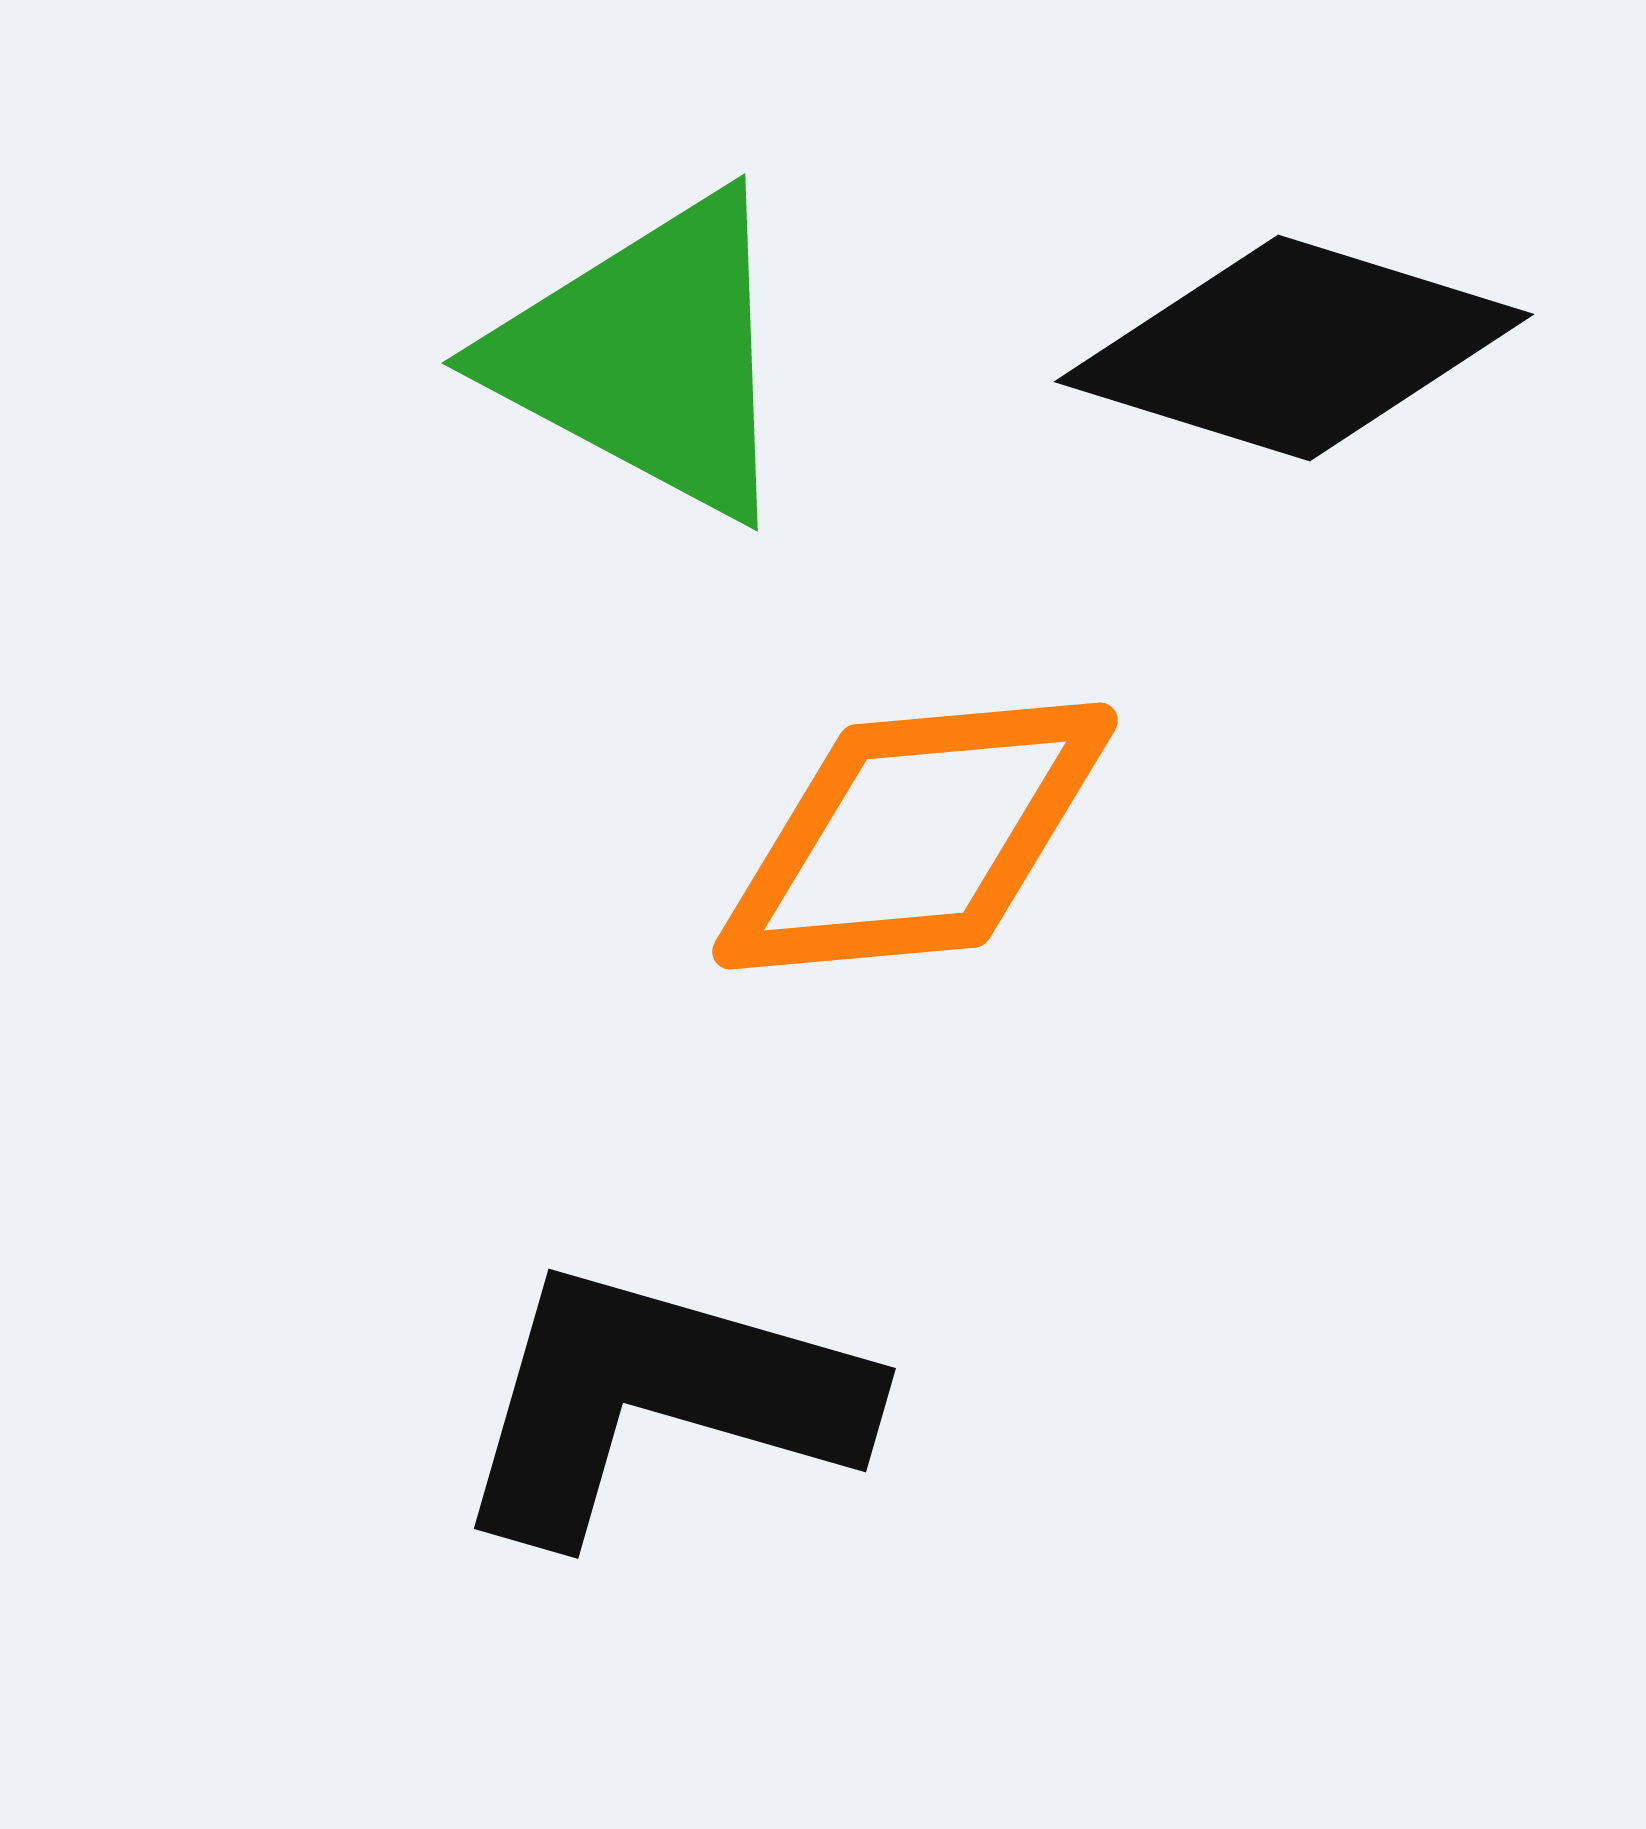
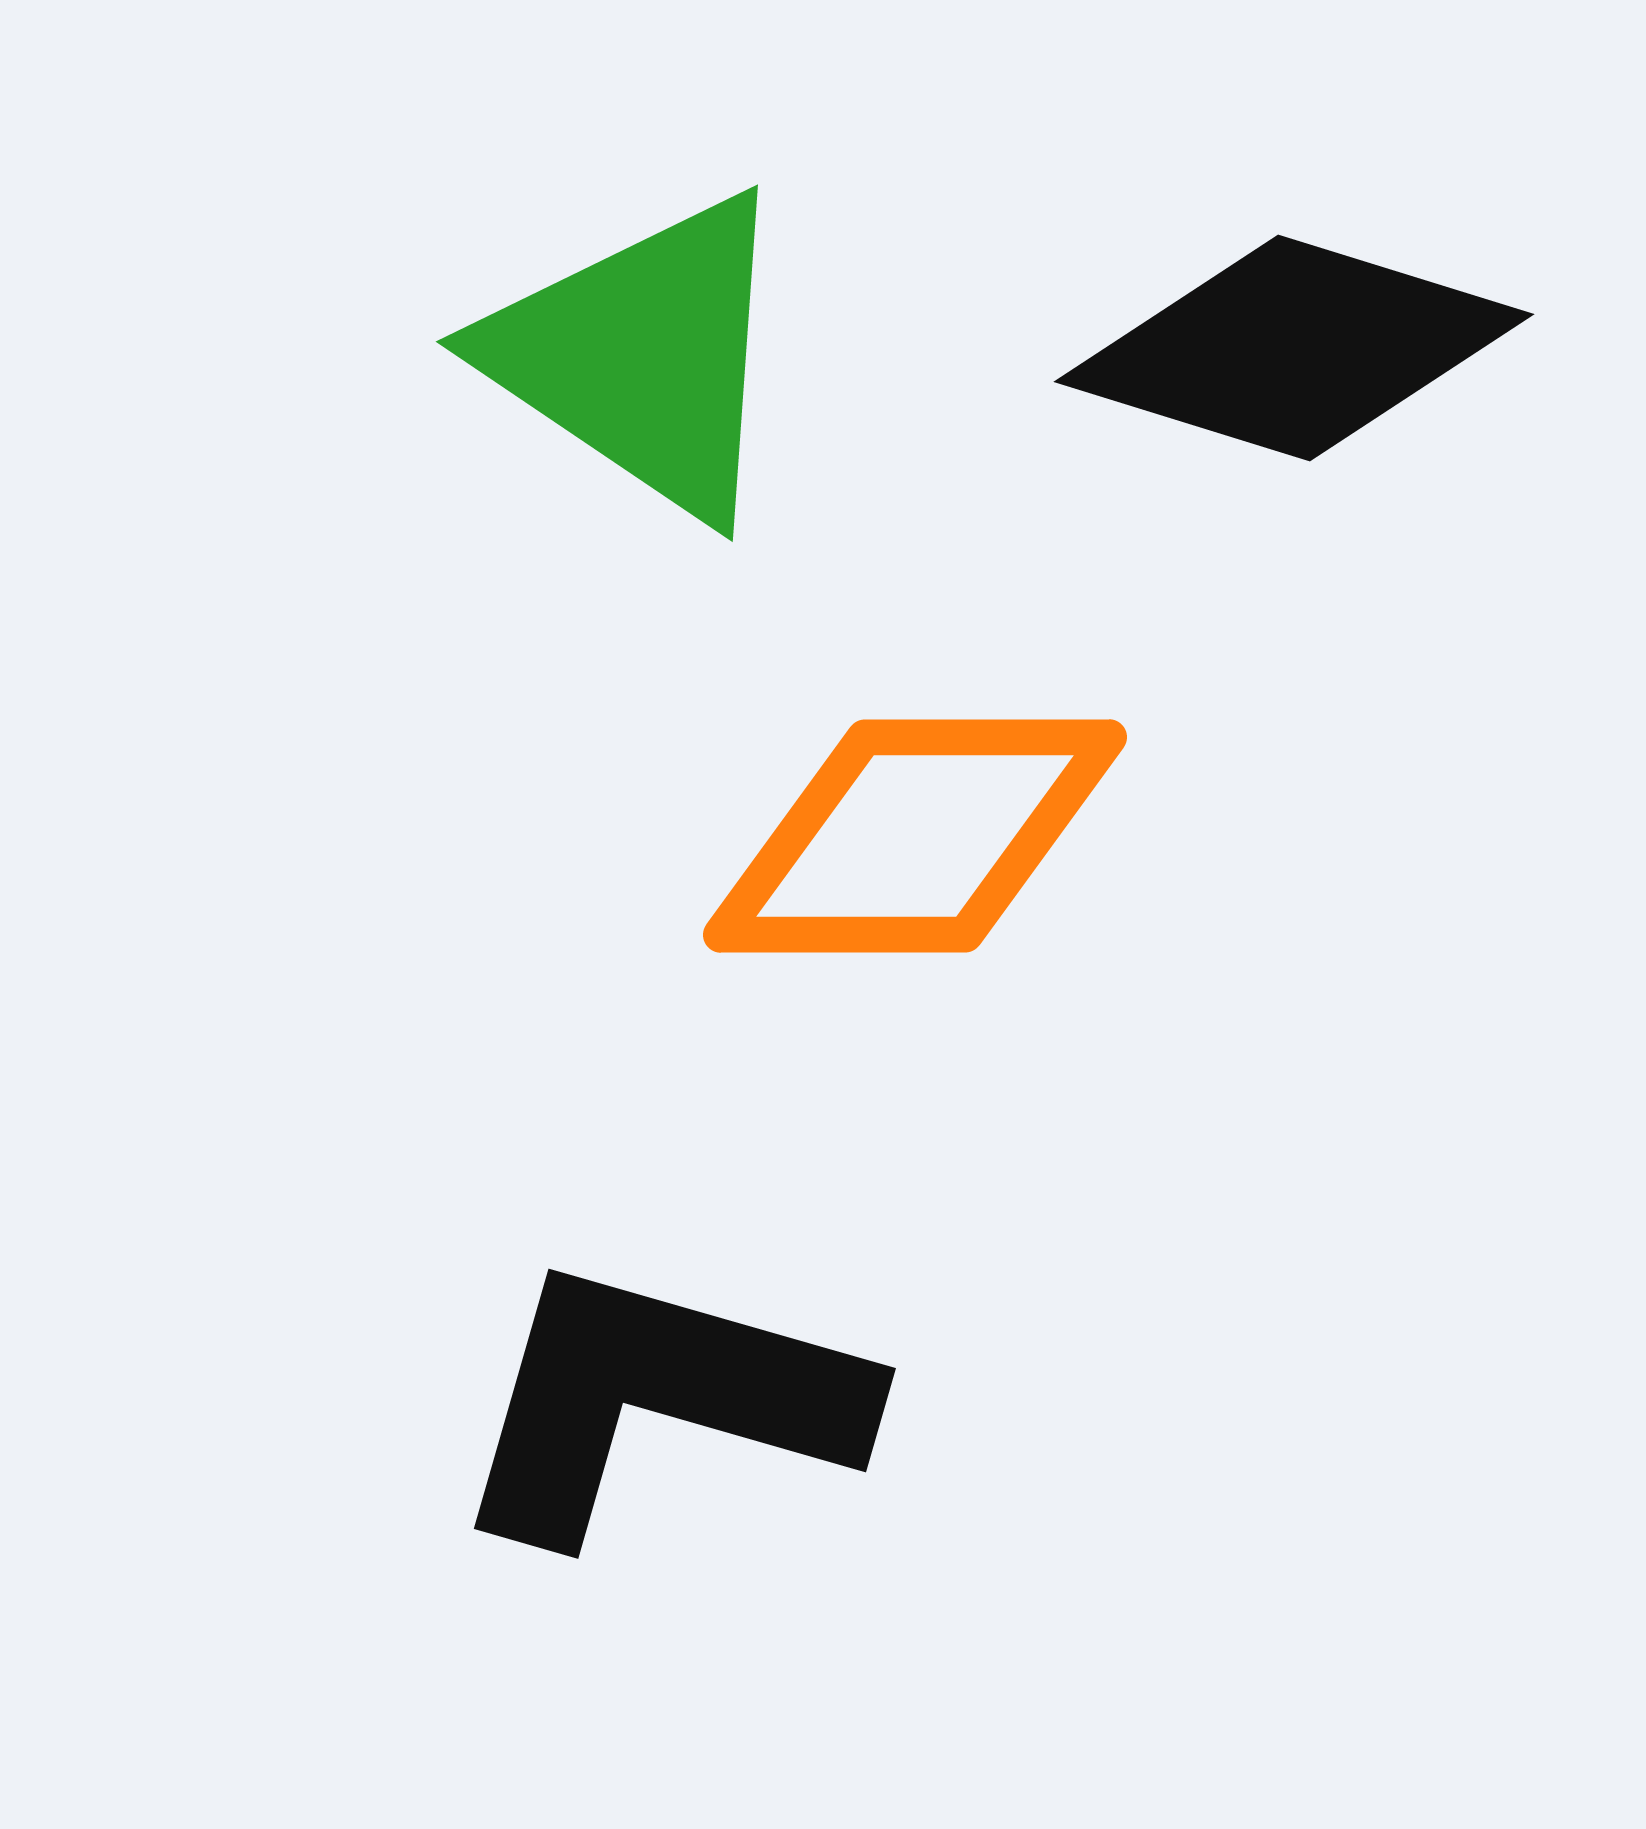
green triangle: moved 6 px left; rotated 6 degrees clockwise
orange diamond: rotated 5 degrees clockwise
